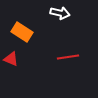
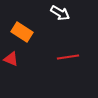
white arrow: rotated 18 degrees clockwise
